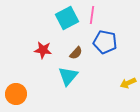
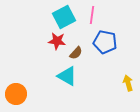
cyan square: moved 3 px left, 1 px up
red star: moved 14 px right, 9 px up
cyan triangle: moved 1 px left; rotated 40 degrees counterclockwise
yellow arrow: rotated 98 degrees clockwise
